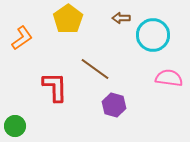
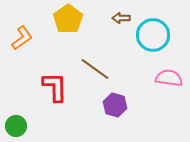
purple hexagon: moved 1 px right
green circle: moved 1 px right
